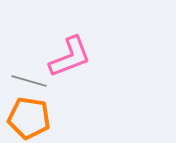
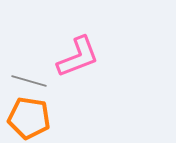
pink L-shape: moved 8 px right
